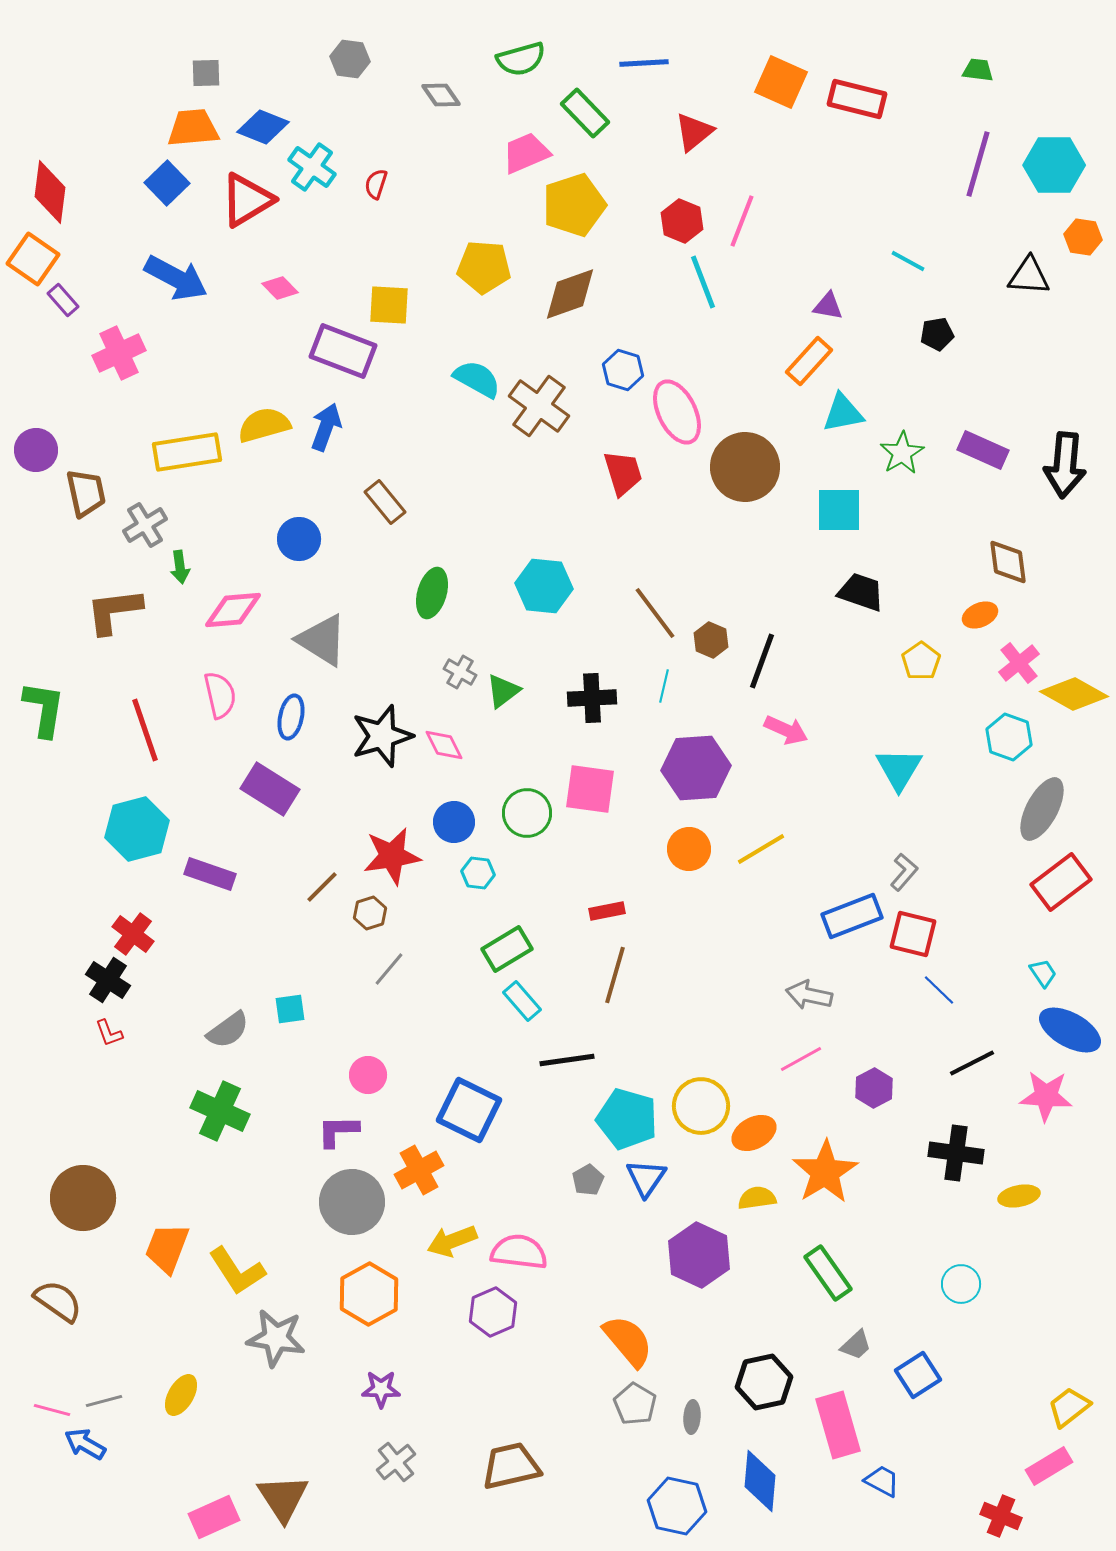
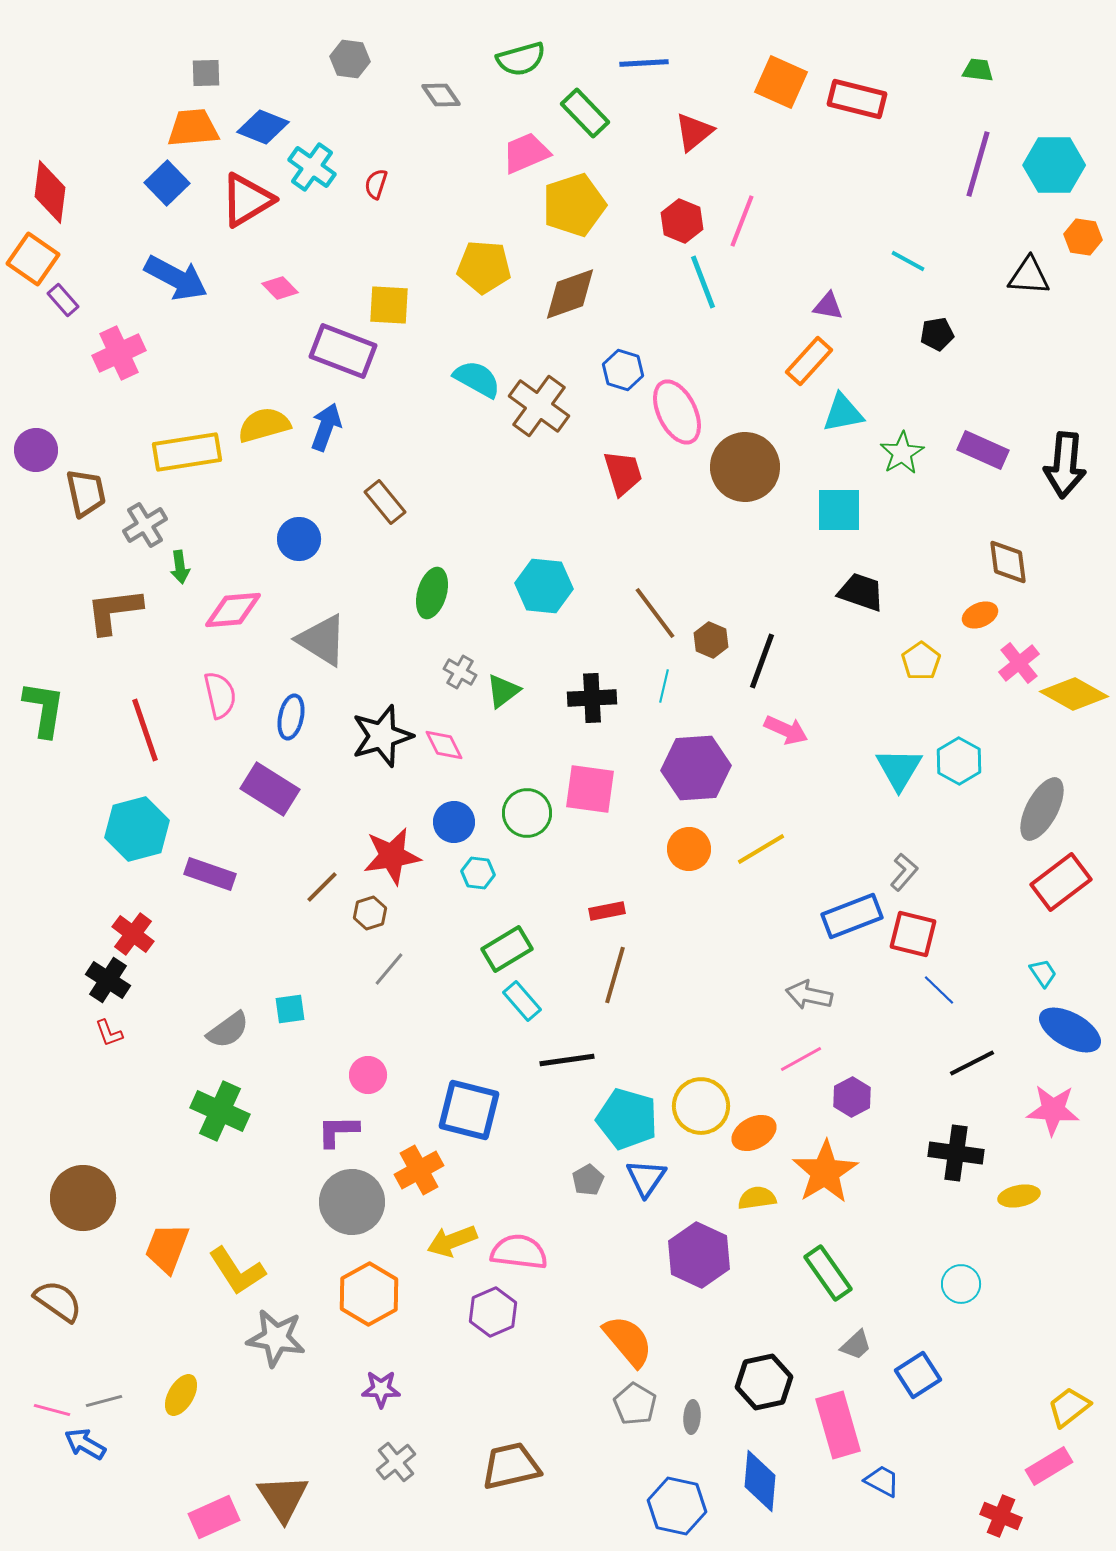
cyan hexagon at (1009, 737): moved 50 px left, 24 px down; rotated 9 degrees clockwise
purple hexagon at (874, 1088): moved 22 px left, 9 px down
pink star at (1046, 1096): moved 7 px right, 14 px down
blue square at (469, 1110): rotated 12 degrees counterclockwise
